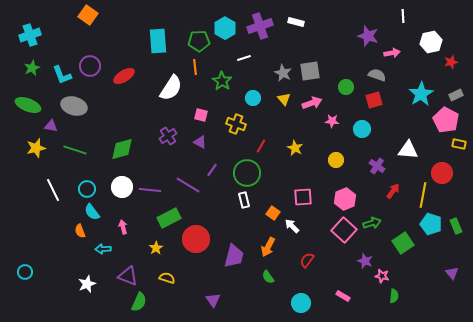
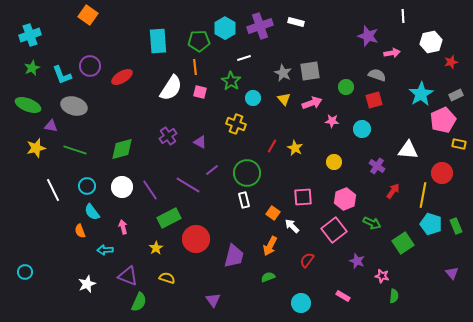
red ellipse at (124, 76): moved 2 px left, 1 px down
green star at (222, 81): moved 9 px right
pink square at (201, 115): moved 1 px left, 23 px up
pink pentagon at (446, 120): moved 3 px left; rotated 20 degrees clockwise
red line at (261, 146): moved 11 px right
yellow circle at (336, 160): moved 2 px left, 2 px down
purple line at (212, 170): rotated 16 degrees clockwise
cyan circle at (87, 189): moved 3 px up
purple line at (150, 190): rotated 50 degrees clockwise
green arrow at (372, 223): rotated 42 degrees clockwise
pink square at (344, 230): moved 10 px left; rotated 10 degrees clockwise
orange arrow at (268, 247): moved 2 px right, 1 px up
cyan arrow at (103, 249): moved 2 px right, 1 px down
purple star at (365, 261): moved 8 px left
green semicircle at (268, 277): rotated 104 degrees clockwise
